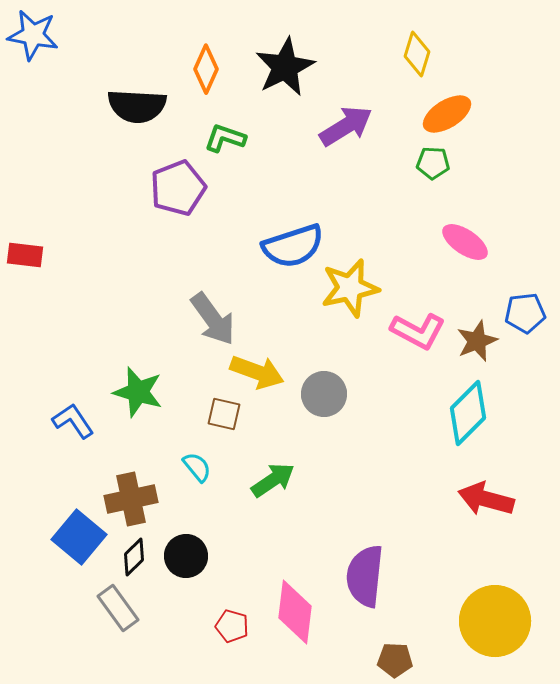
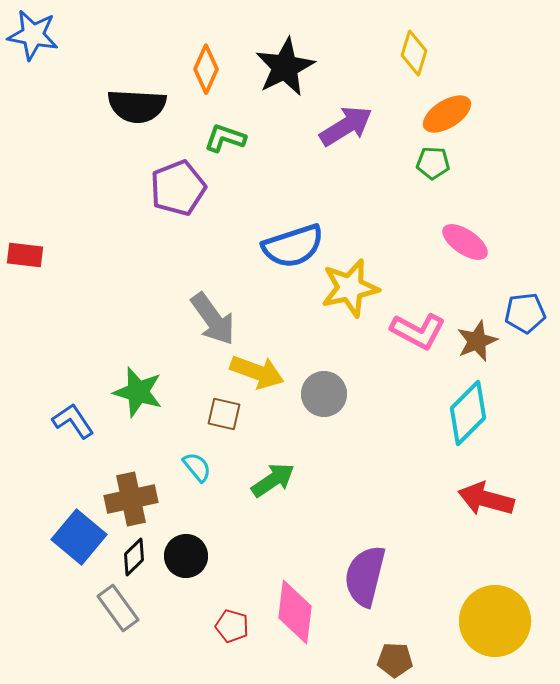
yellow diamond: moved 3 px left, 1 px up
purple semicircle: rotated 8 degrees clockwise
